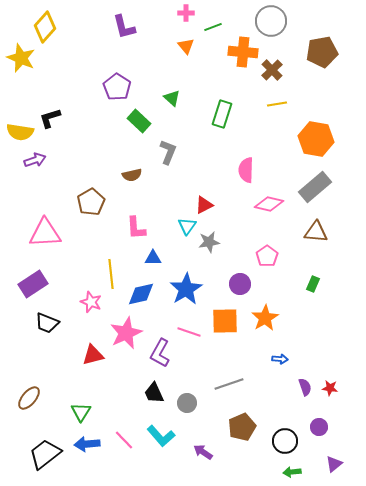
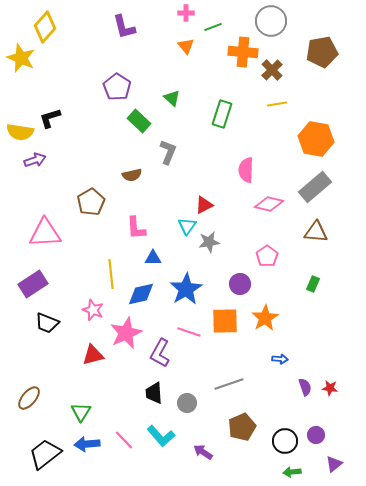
pink star at (91, 302): moved 2 px right, 8 px down
black trapezoid at (154, 393): rotated 20 degrees clockwise
purple circle at (319, 427): moved 3 px left, 8 px down
